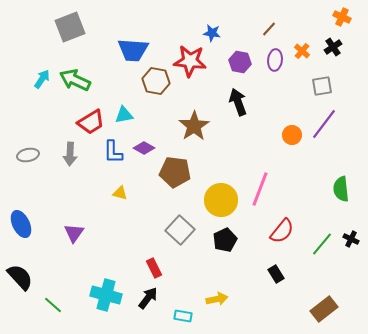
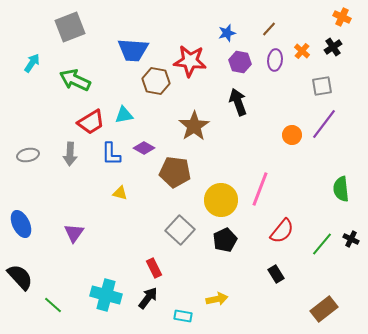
blue star at (212, 33): moved 15 px right; rotated 24 degrees counterclockwise
cyan arrow at (42, 79): moved 10 px left, 16 px up
blue L-shape at (113, 152): moved 2 px left, 2 px down
